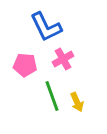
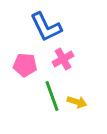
yellow arrow: rotated 48 degrees counterclockwise
